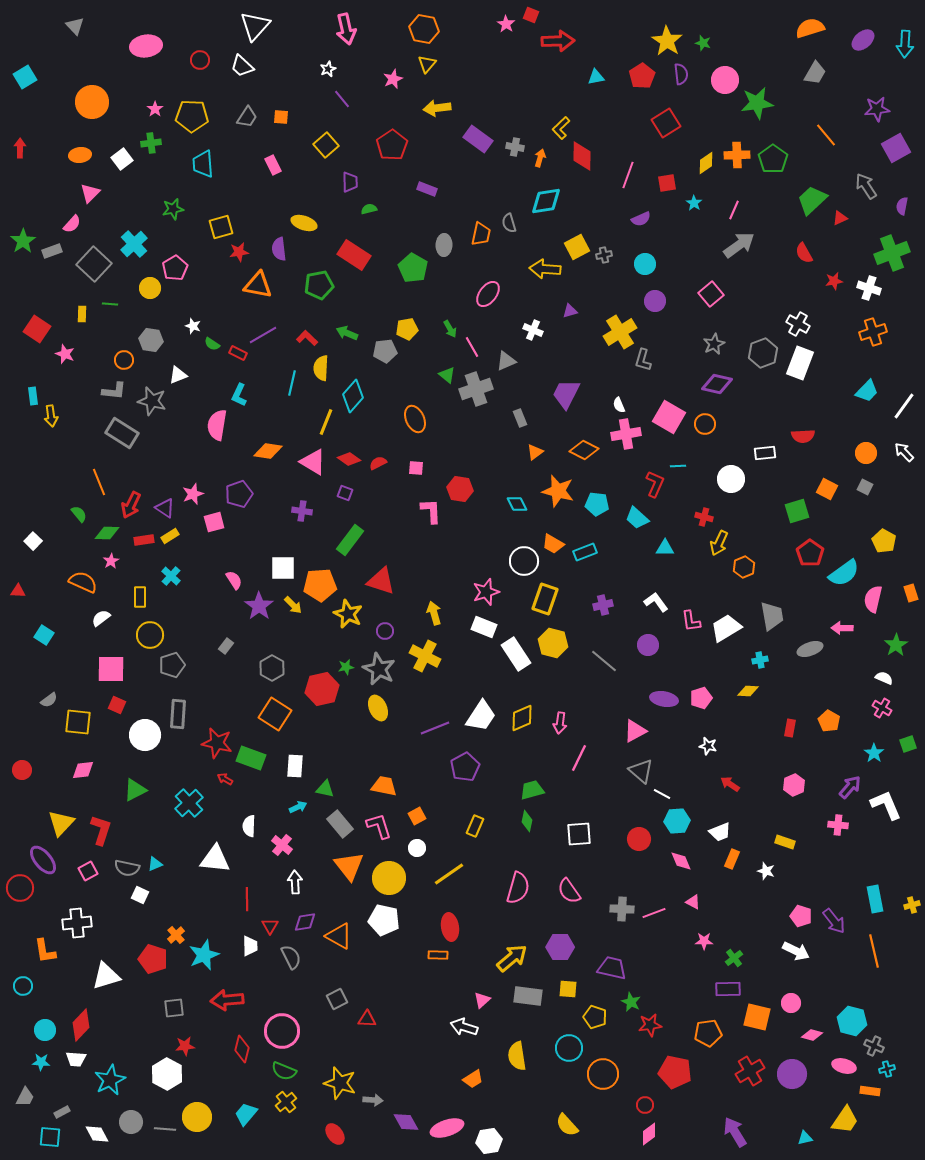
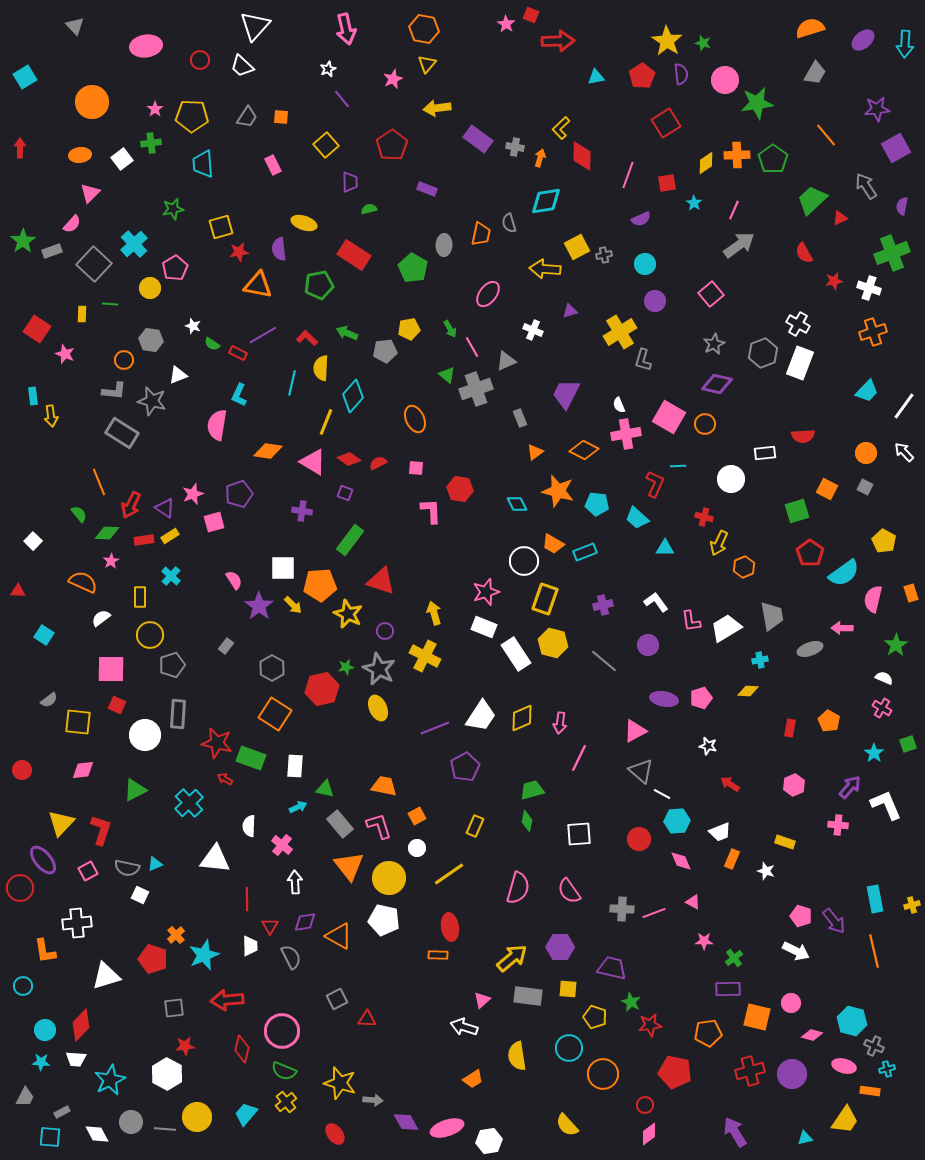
yellow pentagon at (407, 329): moved 2 px right
red cross at (750, 1071): rotated 16 degrees clockwise
